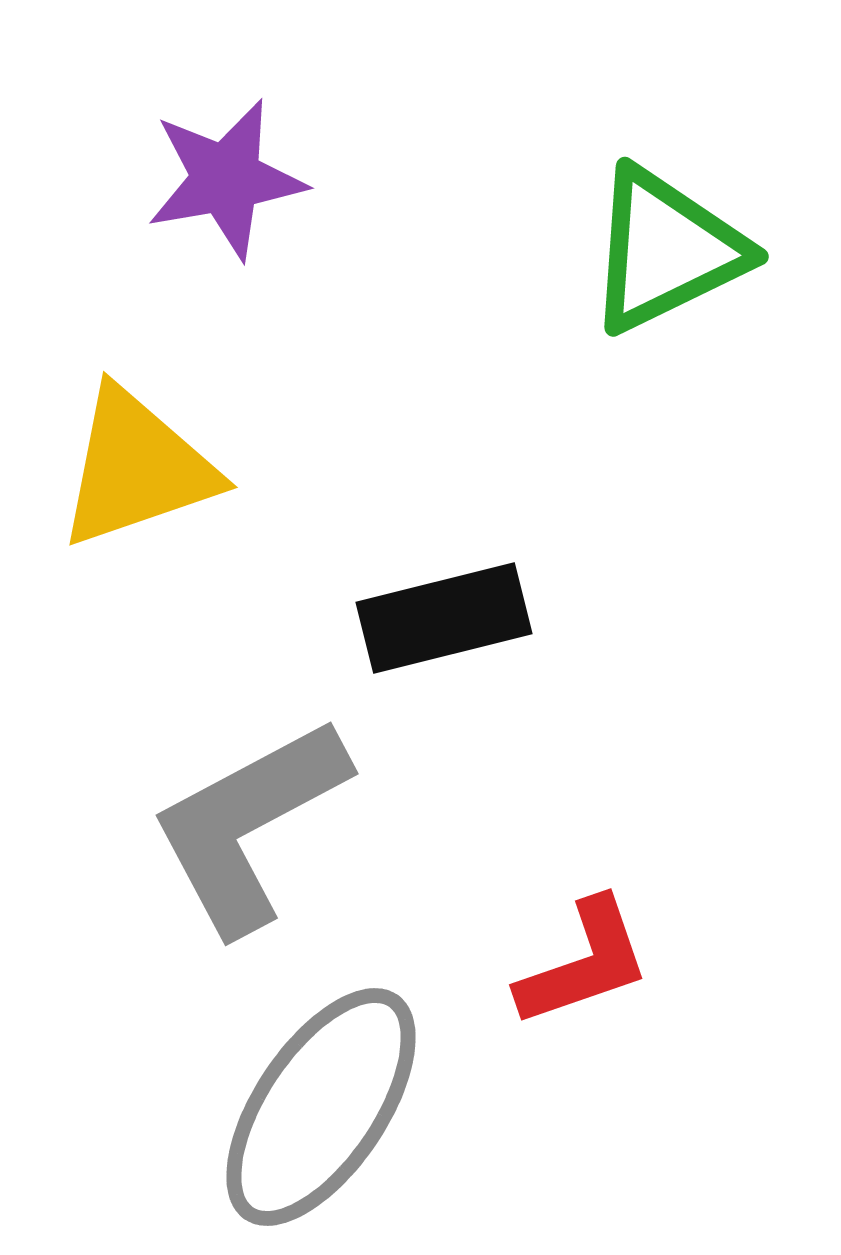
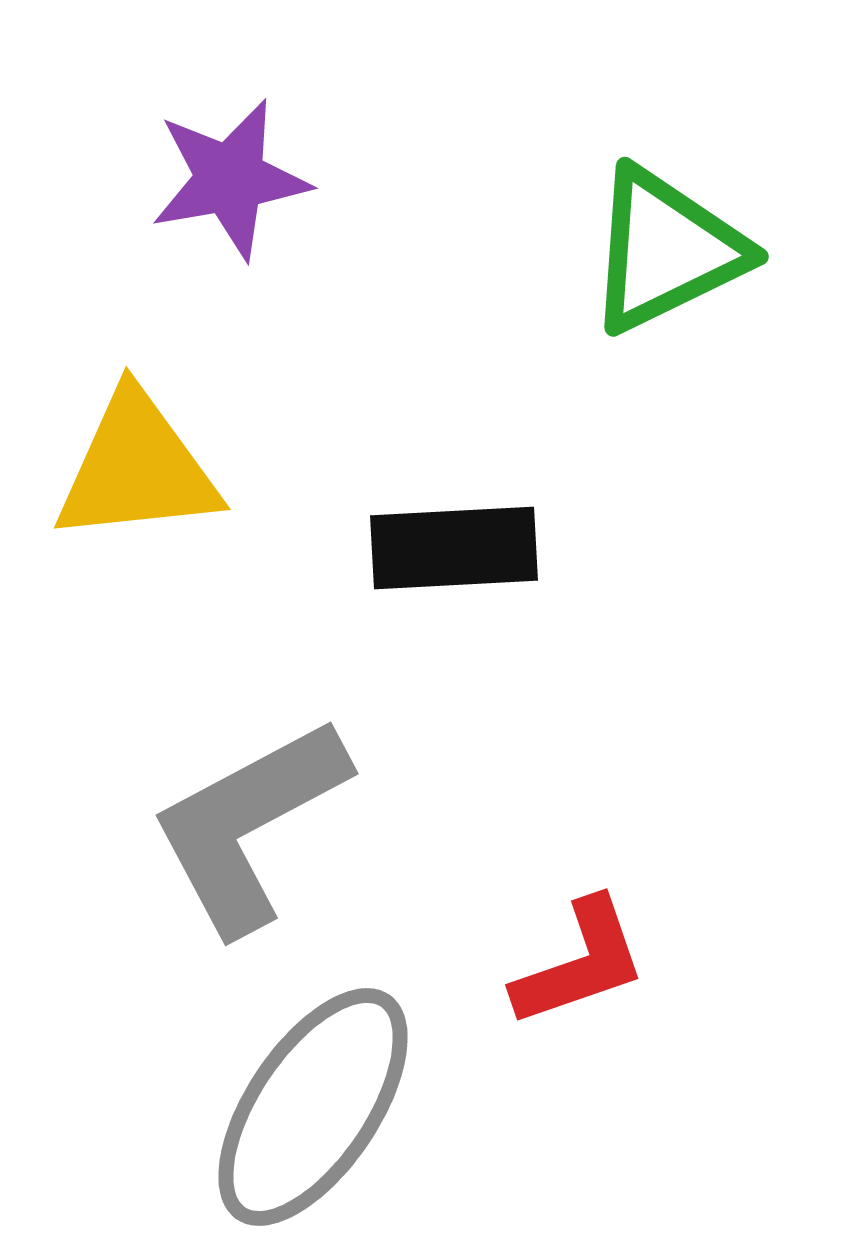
purple star: moved 4 px right
yellow triangle: rotated 13 degrees clockwise
black rectangle: moved 10 px right, 70 px up; rotated 11 degrees clockwise
red L-shape: moved 4 px left
gray ellipse: moved 8 px left
